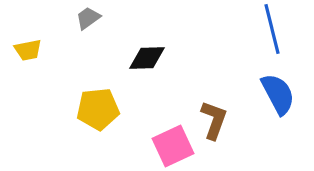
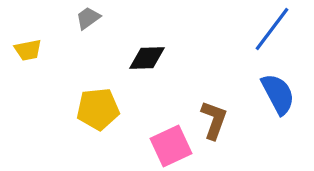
blue line: rotated 51 degrees clockwise
pink square: moved 2 px left
